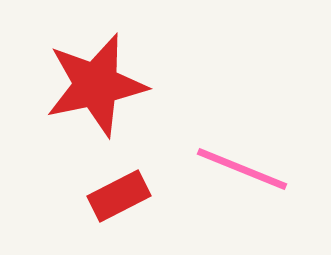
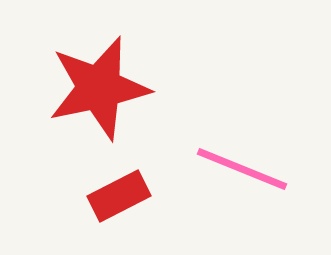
red star: moved 3 px right, 3 px down
